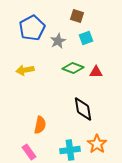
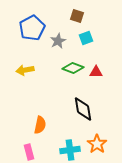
pink rectangle: rotated 21 degrees clockwise
